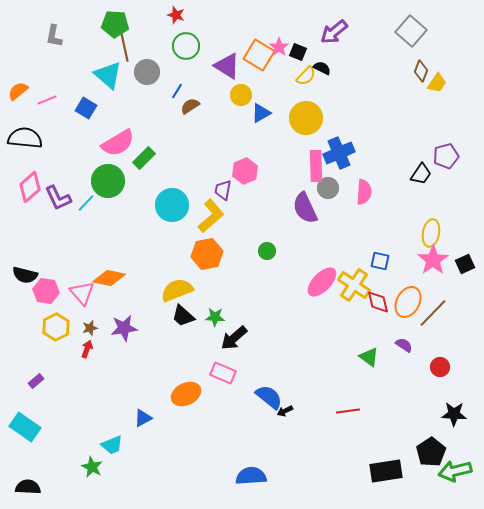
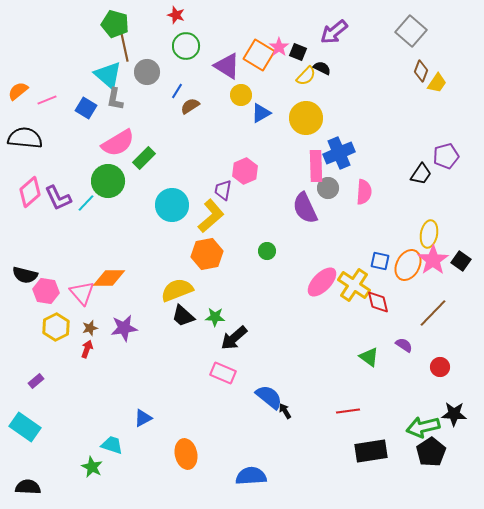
green pentagon at (115, 24): rotated 12 degrees clockwise
gray L-shape at (54, 36): moved 61 px right, 63 px down
pink diamond at (30, 187): moved 5 px down
yellow ellipse at (431, 233): moved 2 px left, 1 px down
black square at (465, 264): moved 4 px left, 3 px up; rotated 30 degrees counterclockwise
orange diamond at (109, 278): rotated 12 degrees counterclockwise
orange ellipse at (408, 302): moved 37 px up
orange ellipse at (186, 394): moved 60 px down; rotated 76 degrees counterclockwise
black arrow at (285, 411): rotated 84 degrees clockwise
cyan trapezoid at (112, 445): rotated 140 degrees counterclockwise
black rectangle at (386, 471): moved 15 px left, 20 px up
green arrow at (455, 471): moved 32 px left, 44 px up
